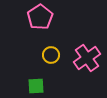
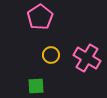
pink cross: rotated 24 degrees counterclockwise
